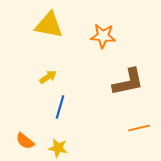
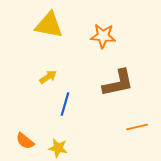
brown L-shape: moved 10 px left, 1 px down
blue line: moved 5 px right, 3 px up
orange line: moved 2 px left, 1 px up
